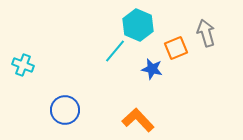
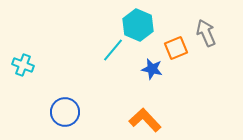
gray arrow: rotated 8 degrees counterclockwise
cyan line: moved 2 px left, 1 px up
blue circle: moved 2 px down
orange L-shape: moved 7 px right
